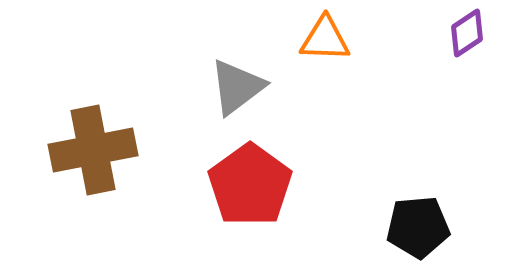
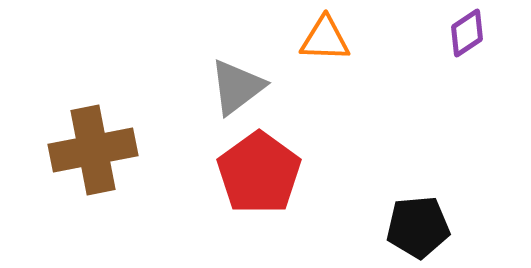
red pentagon: moved 9 px right, 12 px up
